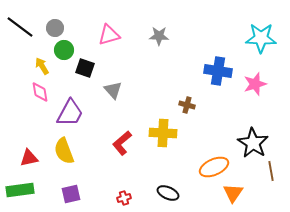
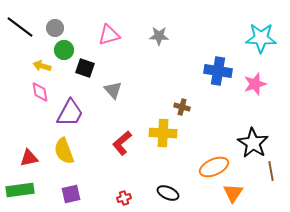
yellow arrow: rotated 42 degrees counterclockwise
brown cross: moved 5 px left, 2 px down
